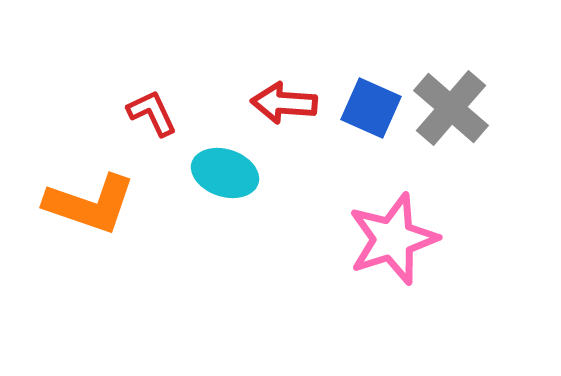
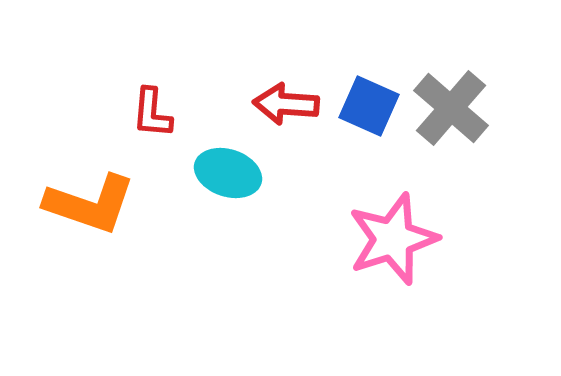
red arrow: moved 2 px right, 1 px down
blue square: moved 2 px left, 2 px up
red L-shape: rotated 150 degrees counterclockwise
cyan ellipse: moved 3 px right
